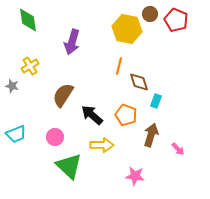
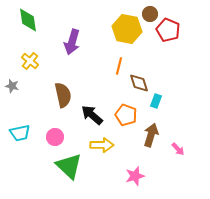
red pentagon: moved 8 px left, 10 px down
yellow cross: moved 5 px up; rotated 18 degrees counterclockwise
brown diamond: moved 1 px down
brown semicircle: rotated 135 degrees clockwise
cyan trapezoid: moved 4 px right, 1 px up; rotated 10 degrees clockwise
pink star: rotated 24 degrees counterclockwise
